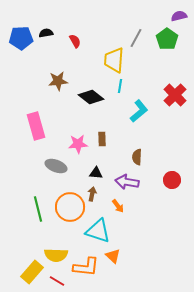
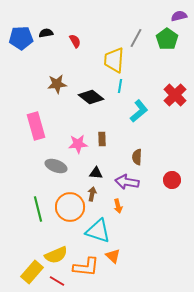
brown star: moved 1 px left, 3 px down
orange arrow: rotated 24 degrees clockwise
yellow semicircle: rotated 25 degrees counterclockwise
